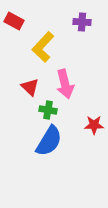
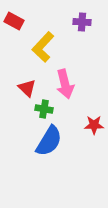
red triangle: moved 3 px left, 1 px down
green cross: moved 4 px left, 1 px up
